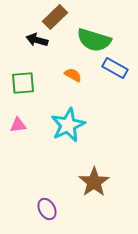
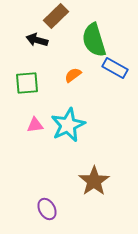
brown rectangle: moved 1 px right, 1 px up
green semicircle: rotated 56 degrees clockwise
orange semicircle: rotated 66 degrees counterclockwise
green square: moved 4 px right
pink triangle: moved 17 px right
brown star: moved 1 px up
